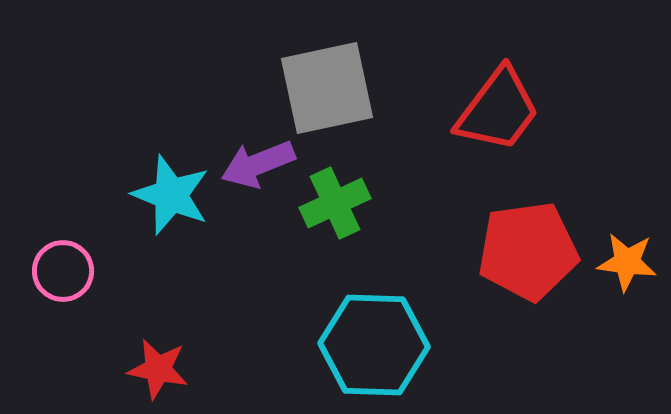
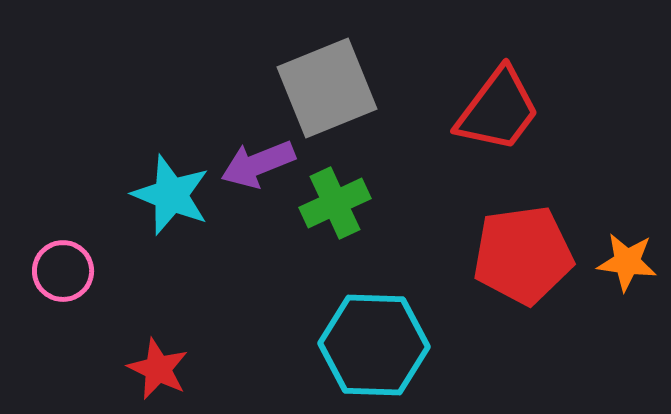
gray square: rotated 10 degrees counterclockwise
red pentagon: moved 5 px left, 4 px down
red star: rotated 14 degrees clockwise
